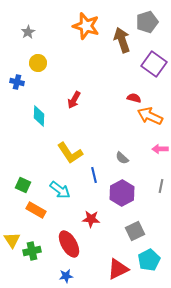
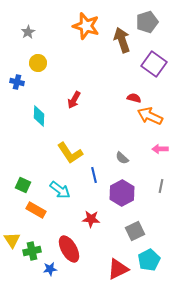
red ellipse: moved 5 px down
blue star: moved 16 px left, 7 px up
